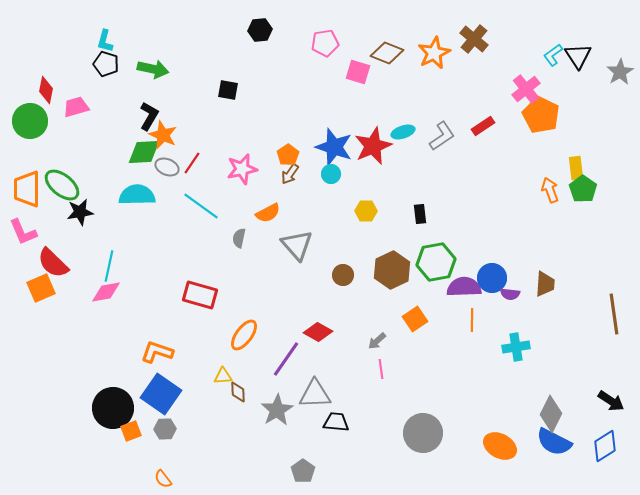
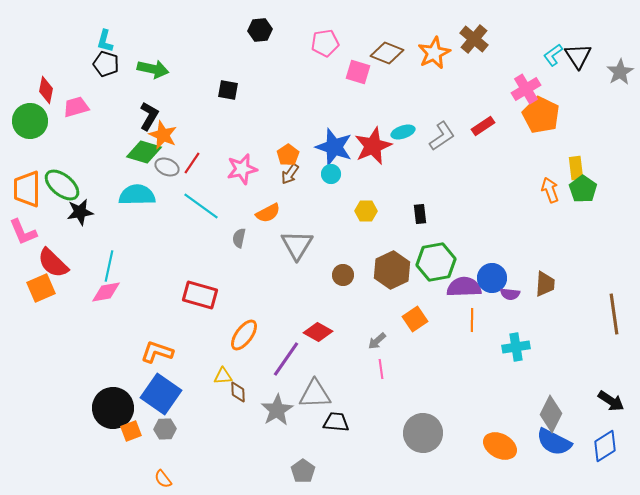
pink cross at (526, 89): rotated 8 degrees clockwise
green diamond at (144, 152): rotated 20 degrees clockwise
gray triangle at (297, 245): rotated 12 degrees clockwise
